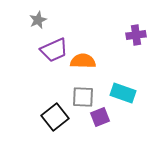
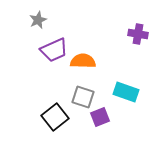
purple cross: moved 2 px right, 1 px up; rotated 18 degrees clockwise
cyan rectangle: moved 3 px right, 1 px up
gray square: rotated 15 degrees clockwise
